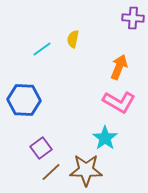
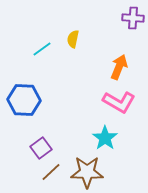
brown star: moved 1 px right, 2 px down
